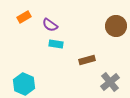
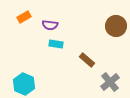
purple semicircle: rotated 28 degrees counterclockwise
brown rectangle: rotated 56 degrees clockwise
